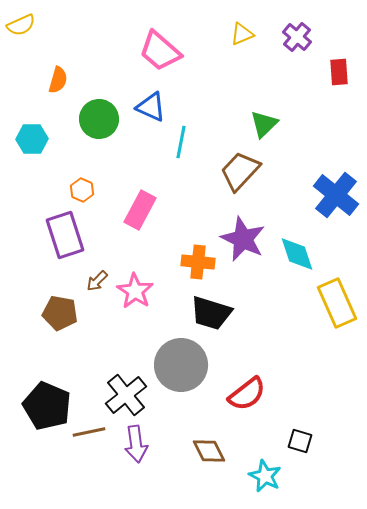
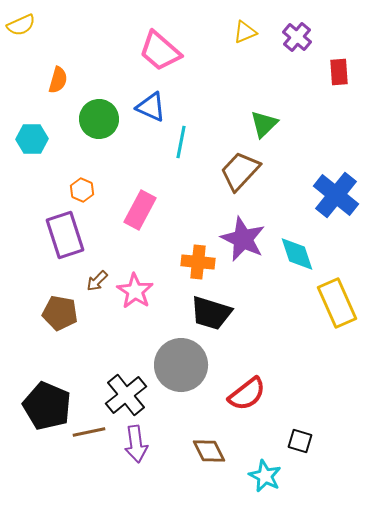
yellow triangle: moved 3 px right, 2 px up
